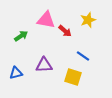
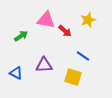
blue triangle: rotated 40 degrees clockwise
